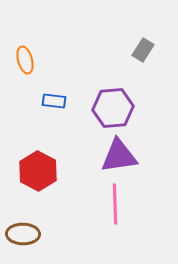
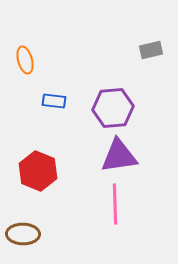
gray rectangle: moved 8 px right; rotated 45 degrees clockwise
red hexagon: rotated 6 degrees counterclockwise
